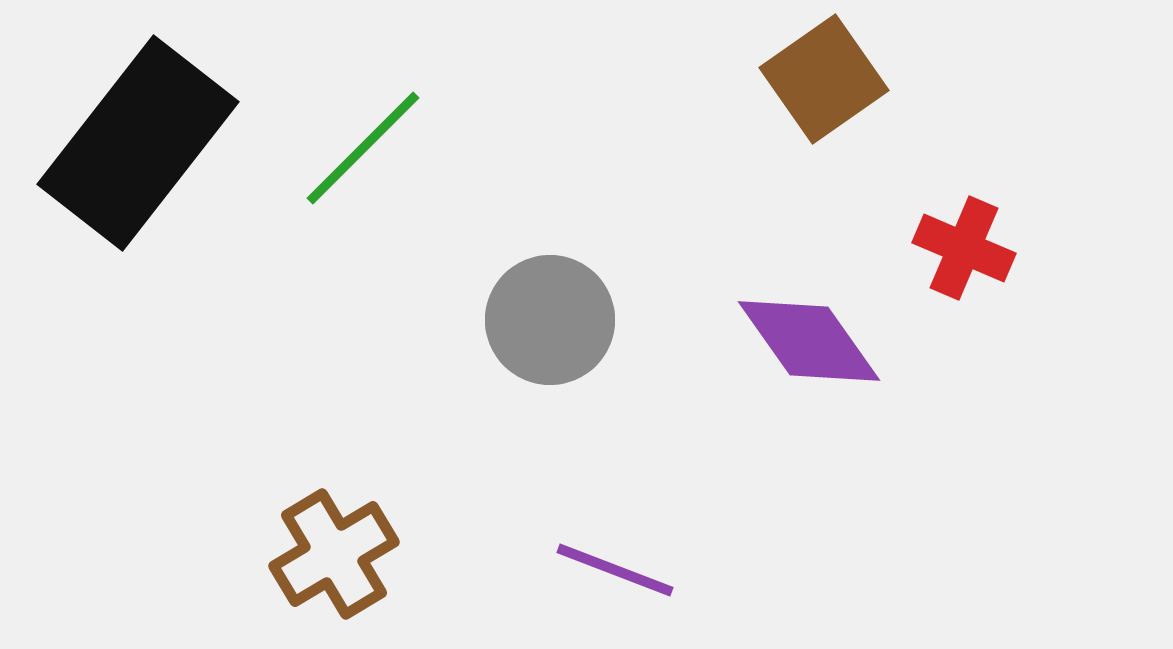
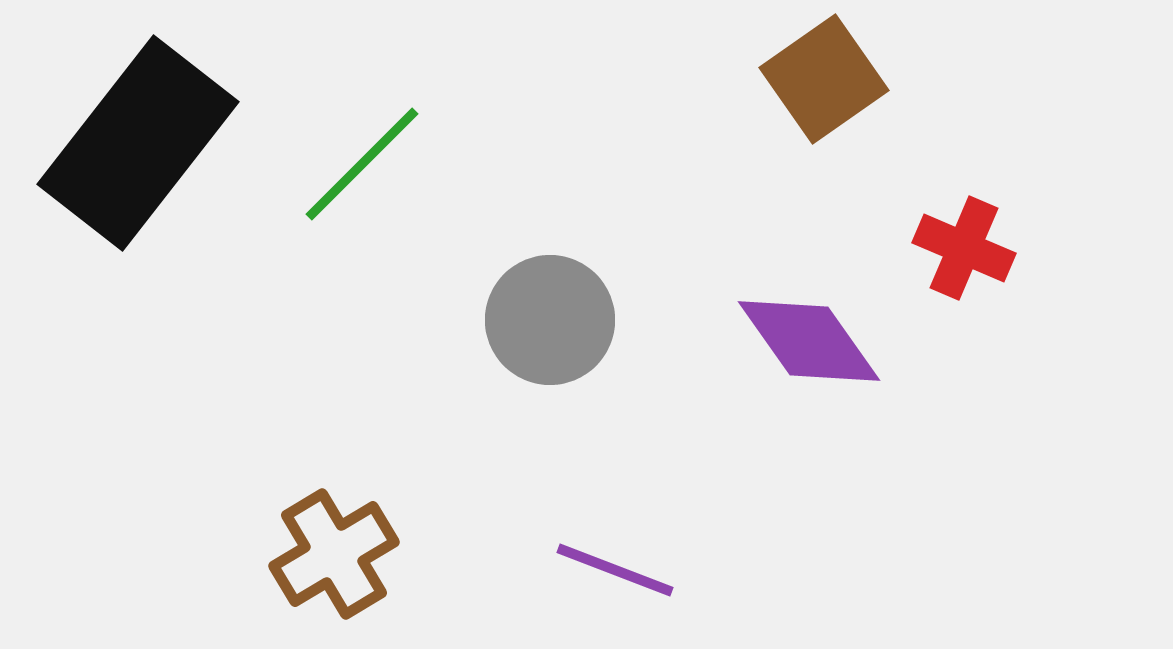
green line: moved 1 px left, 16 px down
